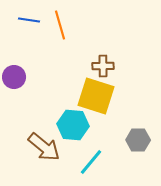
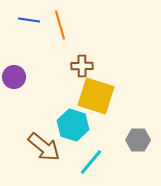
brown cross: moved 21 px left
cyan hexagon: rotated 12 degrees clockwise
